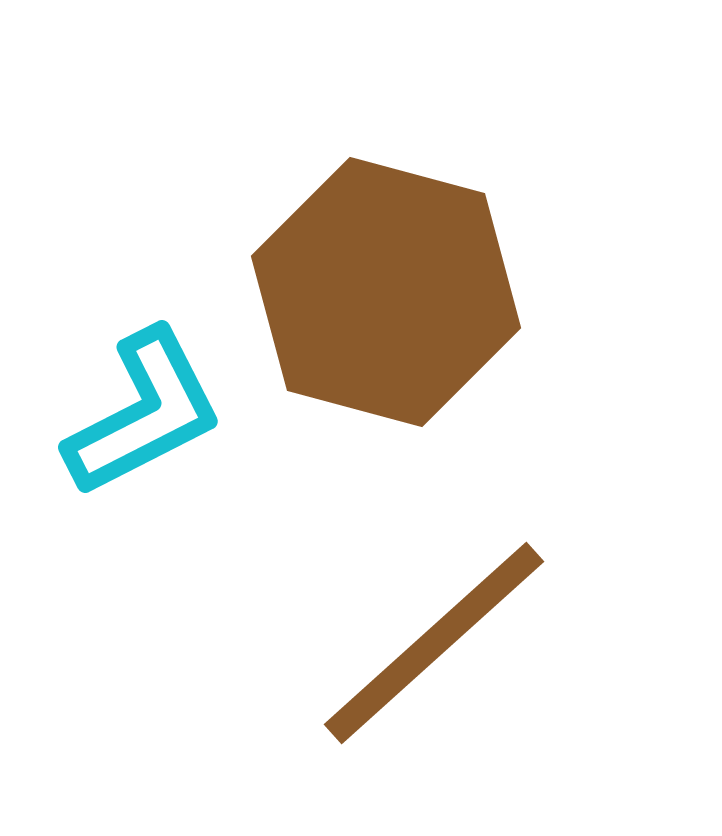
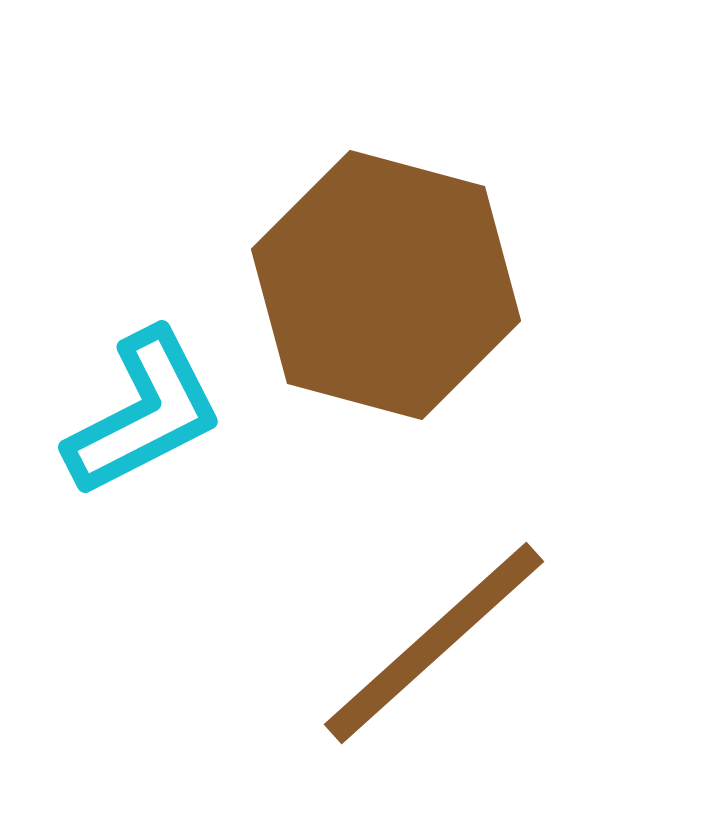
brown hexagon: moved 7 px up
